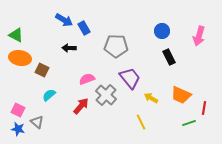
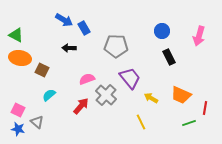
red line: moved 1 px right
